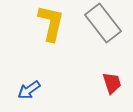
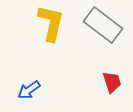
gray rectangle: moved 2 px down; rotated 15 degrees counterclockwise
red trapezoid: moved 1 px up
